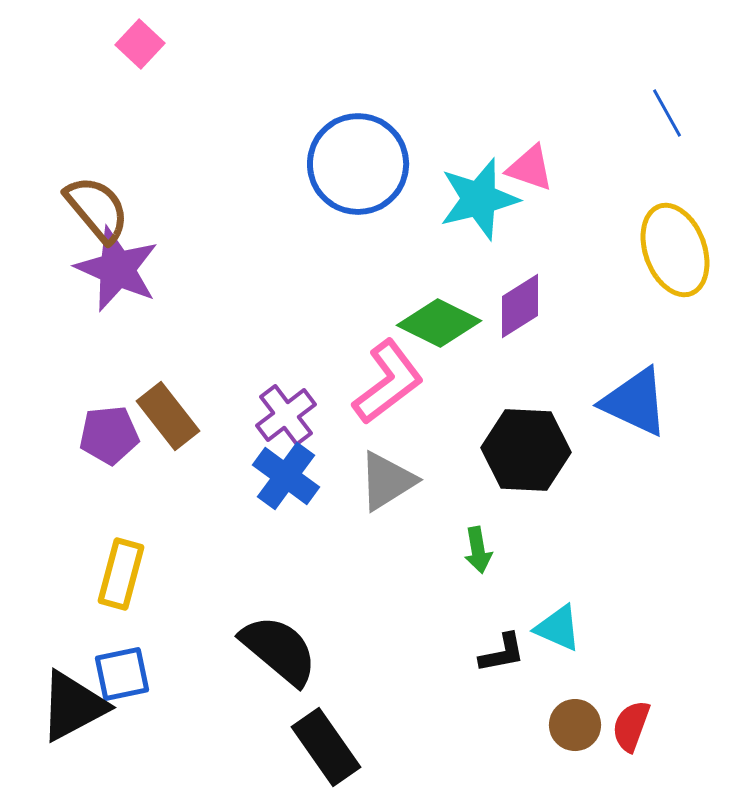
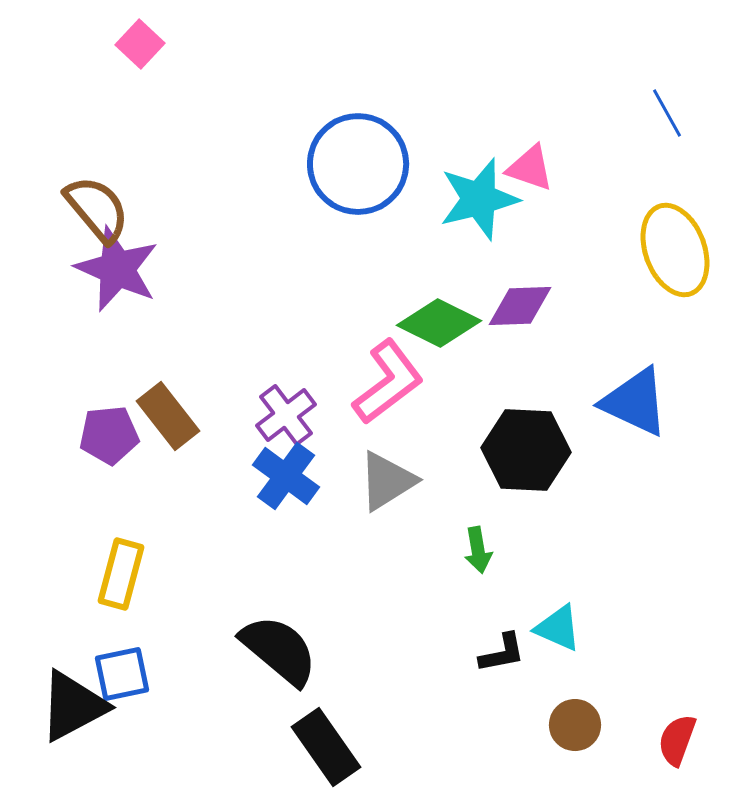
purple diamond: rotated 30 degrees clockwise
red semicircle: moved 46 px right, 14 px down
